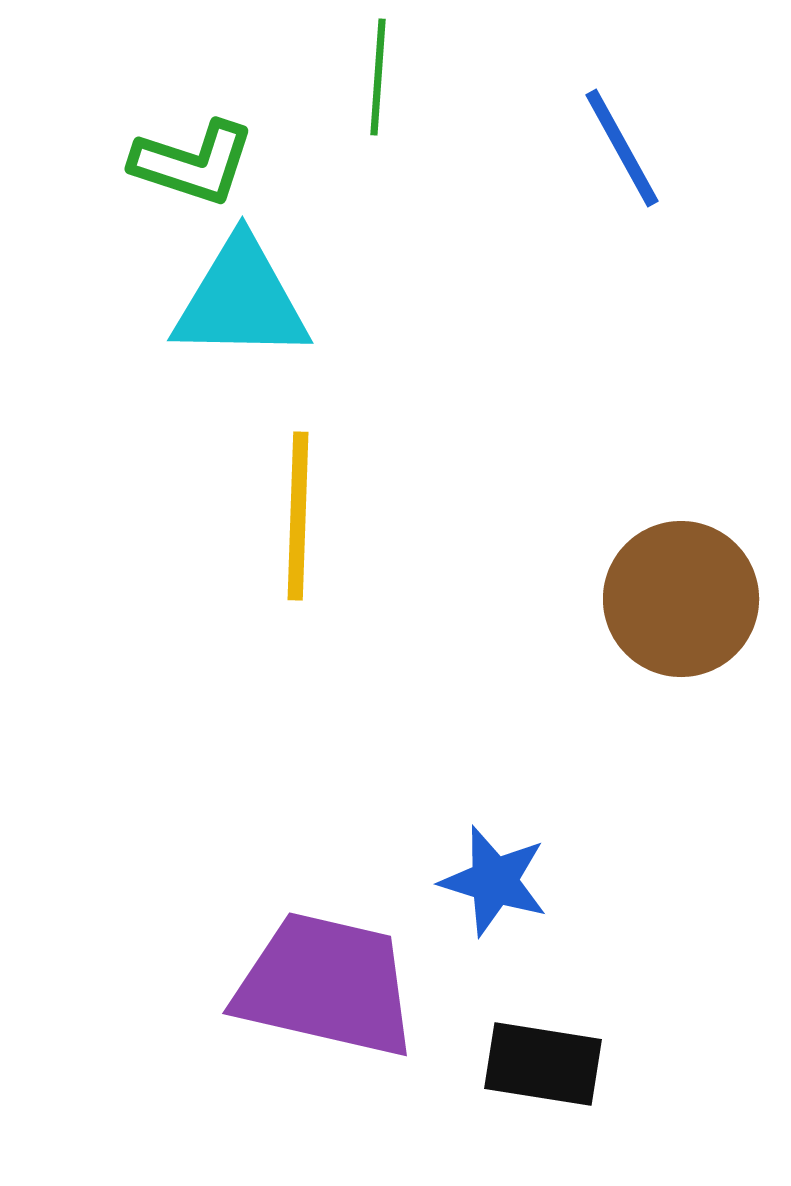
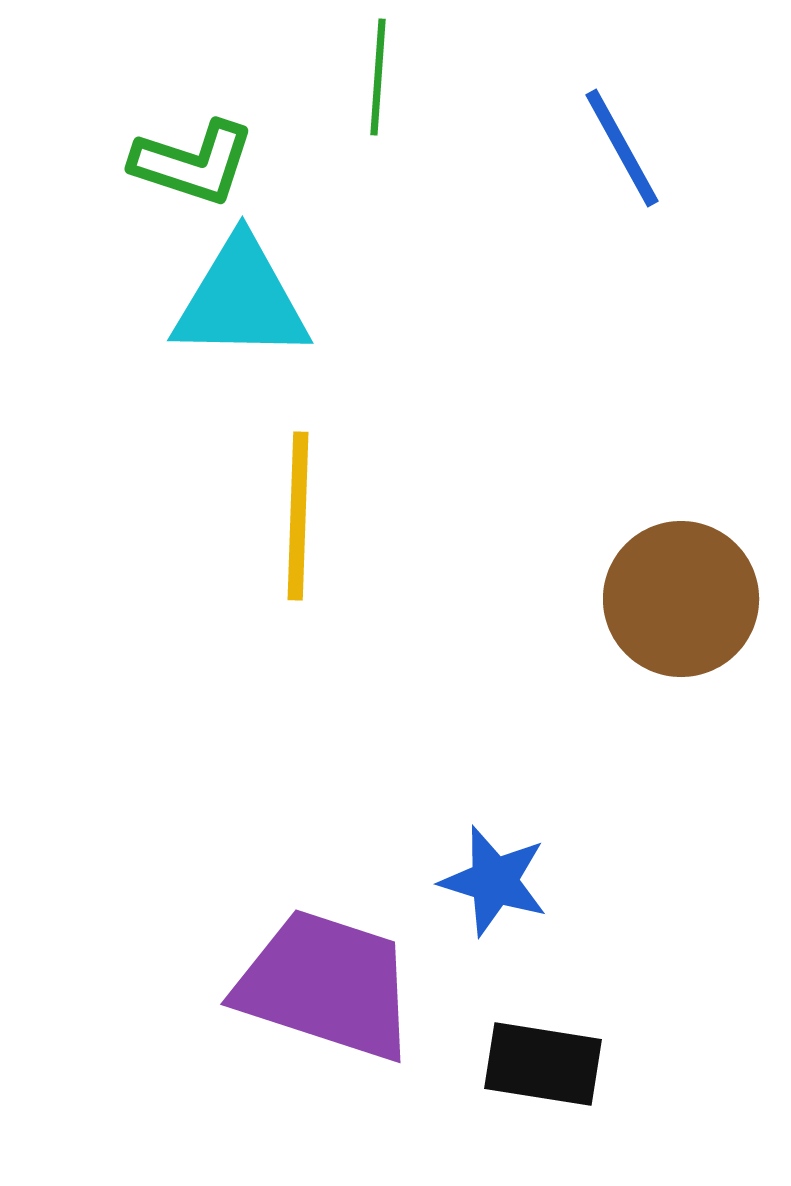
purple trapezoid: rotated 5 degrees clockwise
